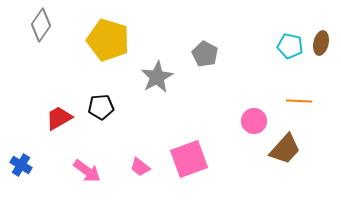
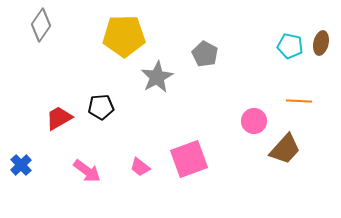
yellow pentagon: moved 16 px right, 4 px up; rotated 18 degrees counterclockwise
blue cross: rotated 15 degrees clockwise
